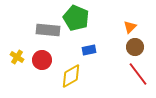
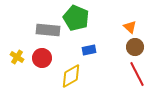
orange triangle: rotated 32 degrees counterclockwise
red circle: moved 2 px up
red line: moved 1 px left; rotated 10 degrees clockwise
